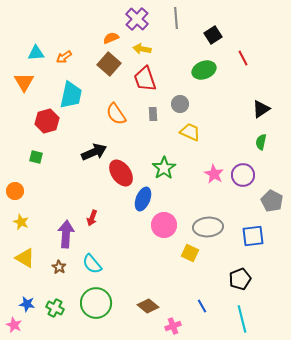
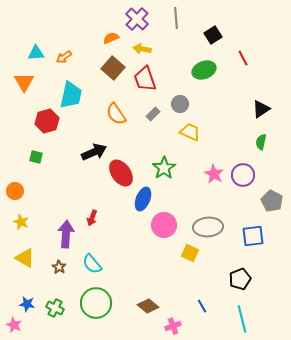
brown square at (109, 64): moved 4 px right, 4 px down
gray rectangle at (153, 114): rotated 48 degrees clockwise
